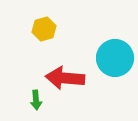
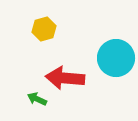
cyan circle: moved 1 px right
green arrow: moved 1 px right, 1 px up; rotated 120 degrees clockwise
